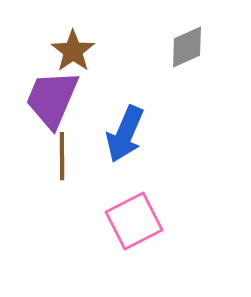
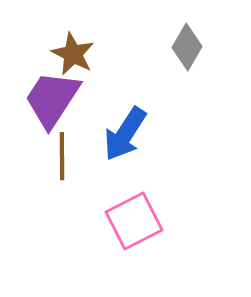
gray diamond: rotated 36 degrees counterclockwise
brown star: moved 3 px down; rotated 9 degrees counterclockwise
purple trapezoid: rotated 10 degrees clockwise
blue arrow: rotated 10 degrees clockwise
